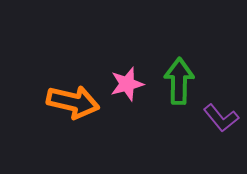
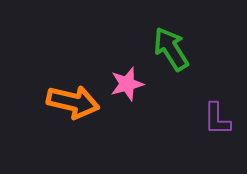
green arrow: moved 8 px left, 32 px up; rotated 33 degrees counterclockwise
purple L-shape: moved 4 px left, 1 px down; rotated 39 degrees clockwise
